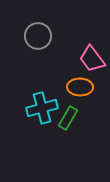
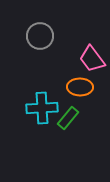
gray circle: moved 2 px right
cyan cross: rotated 12 degrees clockwise
green rectangle: rotated 10 degrees clockwise
